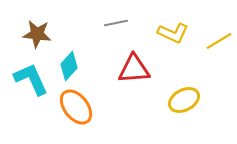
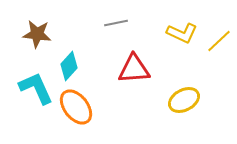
yellow L-shape: moved 9 px right
yellow line: rotated 12 degrees counterclockwise
cyan L-shape: moved 5 px right, 9 px down
